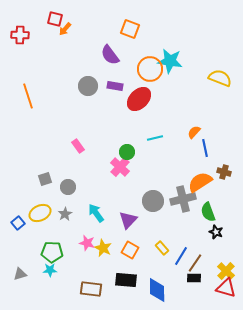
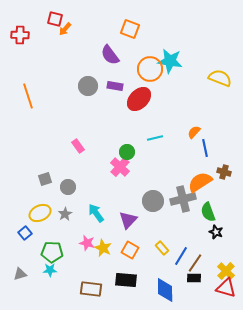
blue square at (18, 223): moved 7 px right, 10 px down
blue diamond at (157, 290): moved 8 px right
